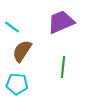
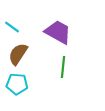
purple trapezoid: moved 3 px left, 10 px down; rotated 52 degrees clockwise
brown semicircle: moved 4 px left, 3 px down
